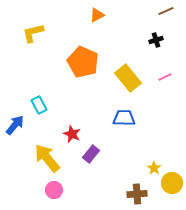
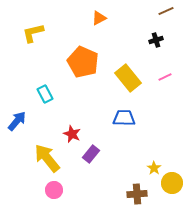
orange triangle: moved 2 px right, 3 px down
cyan rectangle: moved 6 px right, 11 px up
blue arrow: moved 2 px right, 4 px up
